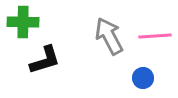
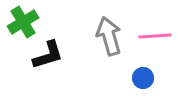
green cross: rotated 32 degrees counterclockwise
gray arrow: rotated 12 degrees clockwise
black L-shape: moved 3 px right, 5 px up
